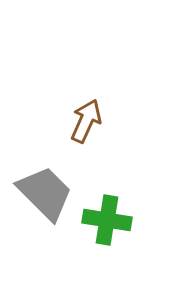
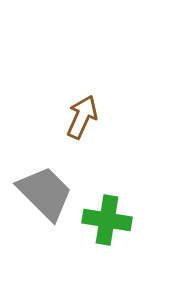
brown arrow: moved 4 px left, 4 px up
